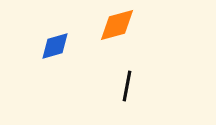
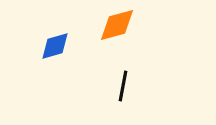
black line: moved 4 px left
